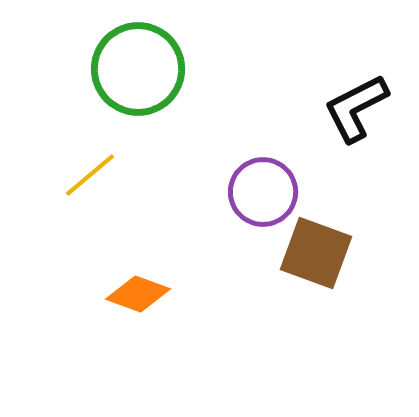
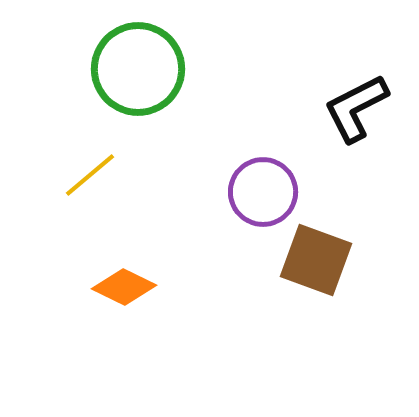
brown square: moved 7 px down
orange diamond: moved 14 px left, 7 px up; rotated 6 degrees clockwise
